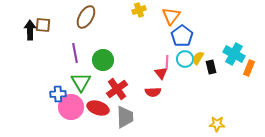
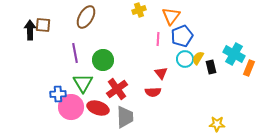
blue pentagon: rotated 15 degrees clockwise
pink line: moved 9 px left, 23 px up
green triangle: moved 2 px right, 1 px down
